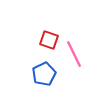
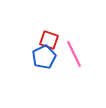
blue pentagon: moved 17 px up
